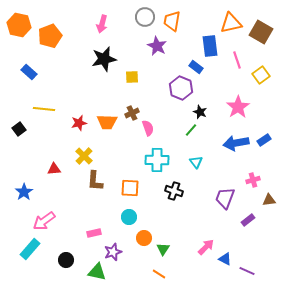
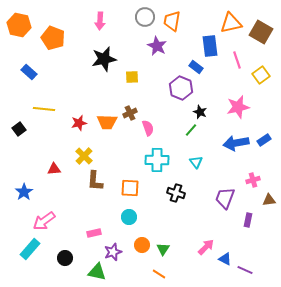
pink arrow at (102, 24): moved 2 px left, 3 px up; rotated 12 degrees counterclockwise
orange pentagon at (50, 36): moved 3 px right, 2 px down; rotated 30 degrees counterclockwise
pink star at (238, 107): rotated 20 degrees clockwise
brown cross at (132, 113): moved 2 px left
black cross at (174, 191): moved 2 px right, 2 px down
purple rectangle at (248, 220): rotated 40 degrees counterclockwise
orange circle at (144, 238): moved 2 px left, 7 px down
black circle at (66, 260): moved 1 px left, 2 px up
purple line at (247, 271): moved 2 px left, 1 px up
